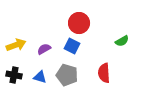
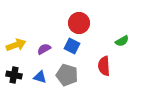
red semicircle: moved 7 px up
